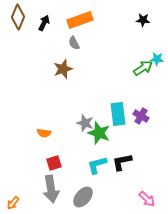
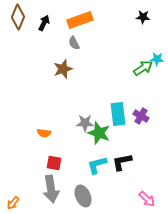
black star: moved 3 px up
gray star: rotated 18 degrees counterclockwise
red square: rotated 28 degrees clockwise
gray ellipse: moved 1 px up; rotated 65 degrees counterclockwise
